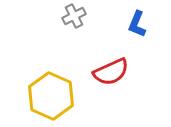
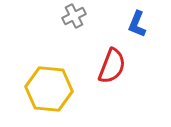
red semicircle: moved 1 px right, 6 px up; rotated 45 degrees counterclockwise
yellow hexagon: moved 2 px left, 7 px up; rotated 18 degrees counterclockwise
